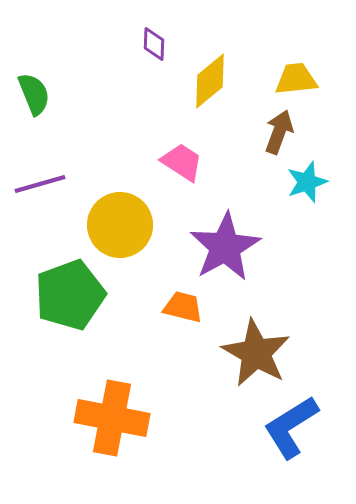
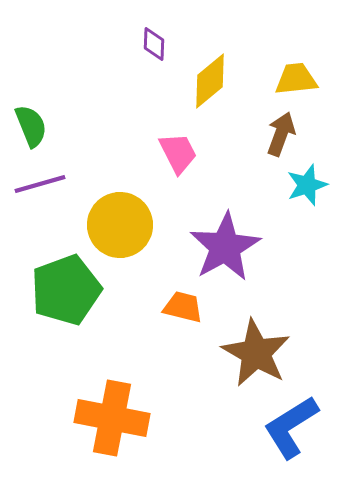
green semicircle: moved 3 px left, 32 px down
brown arrow: moved 2 px right, 2 px down
pink trapezoid: moved 4 px left, 9 px up; rotated 30 degrees clockwise
cyan star: moved 3 px down
green pentagon: moved 4 px left, 5 px up
